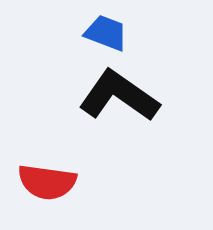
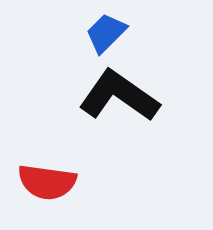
blue trapezoid: rotated 66 degrees counterclockwise
